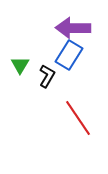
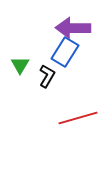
blue rectangle: moved 4 px left, 3 px up
red line: rotated 72 degrees counterclockwise
